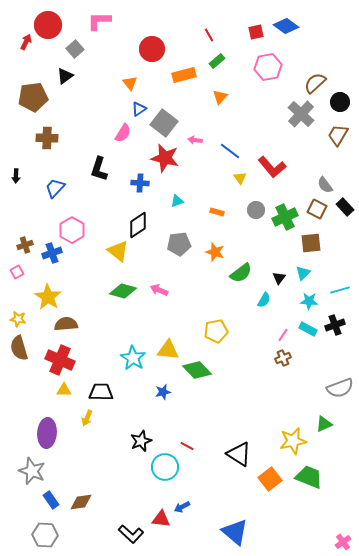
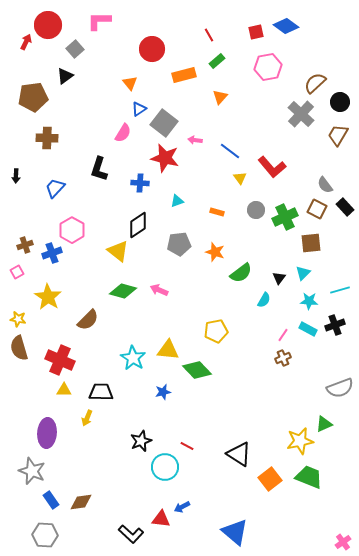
brown semicircle at (66, 324): moved 22 px right, 4 px up; rotated 140 degrees clockwise
yellow star at (293, 441): moved 7 px right
